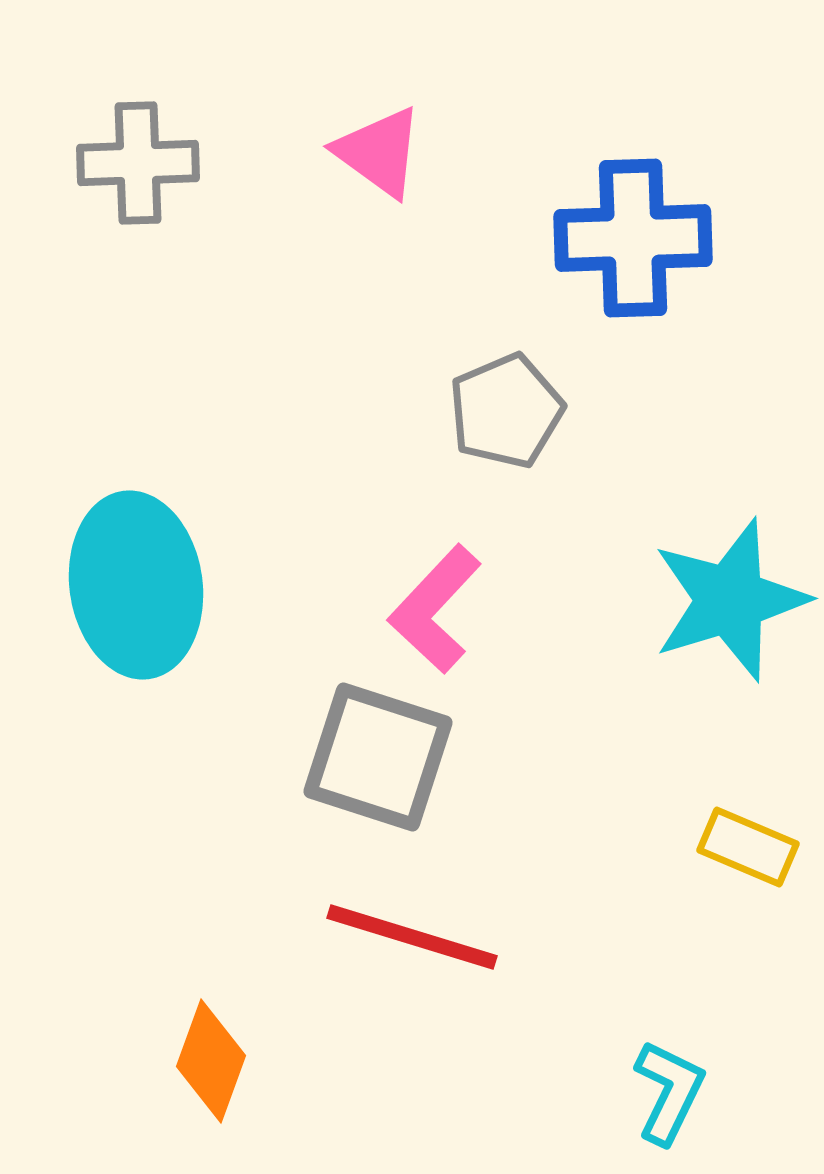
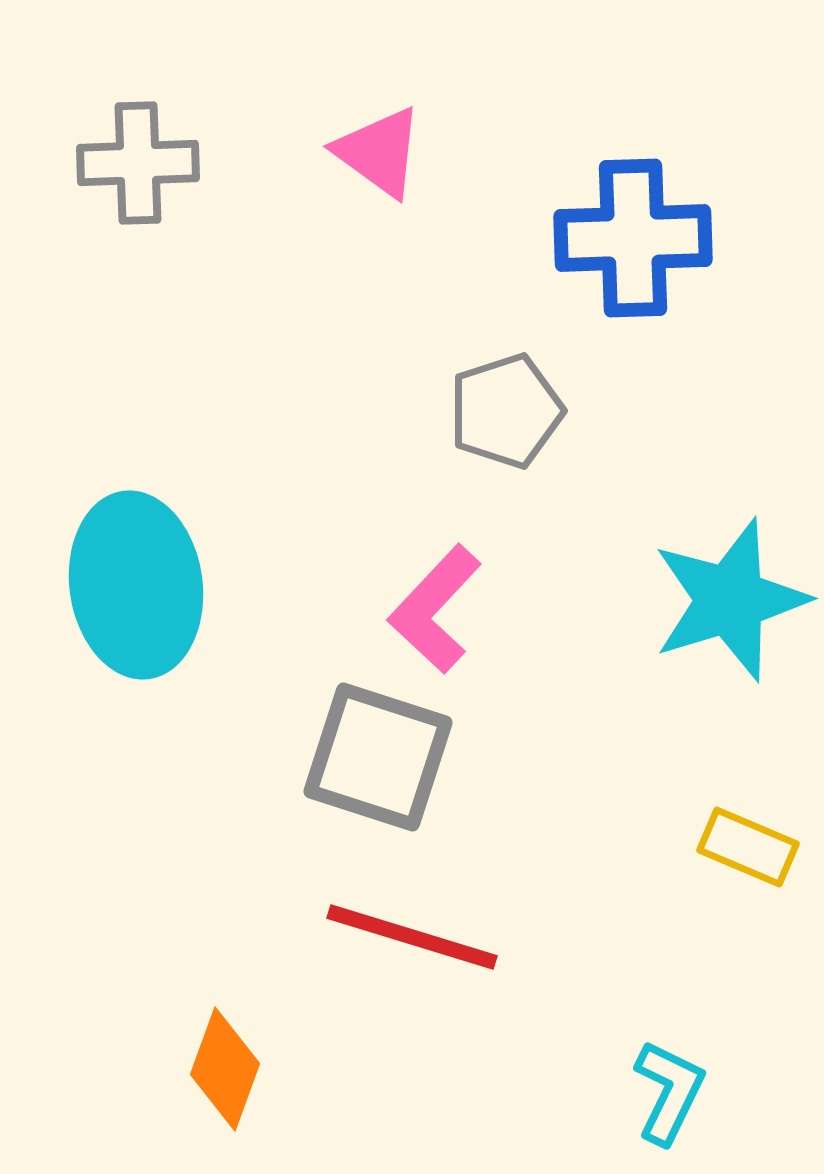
gray pentagon: rotated 5 degrees clockwise
orange diamond: moved 14 px right, 8 px down
